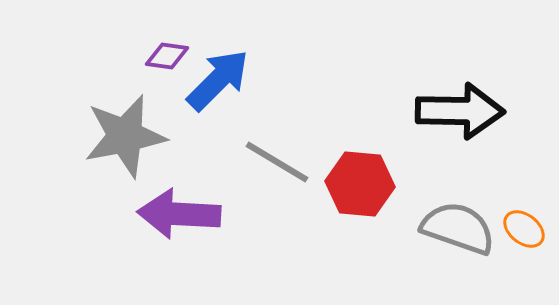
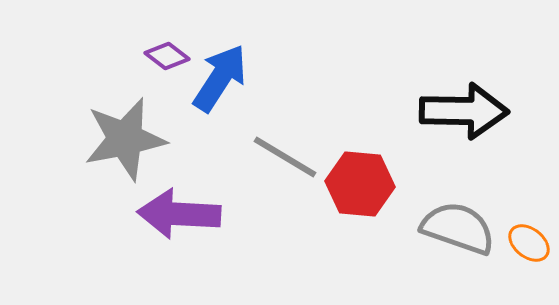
purple diamond: rotated 30 degrees clockwise
blue arrow: moved 2 px right, 2 px up; rotated 12 degrees counterclockwise
black arrow: moved 4 px right
gray star: moved 3 px down
gray line: moved 8 px right, 5 px up
orange ellipse: moved 5 px right, 14 px down
